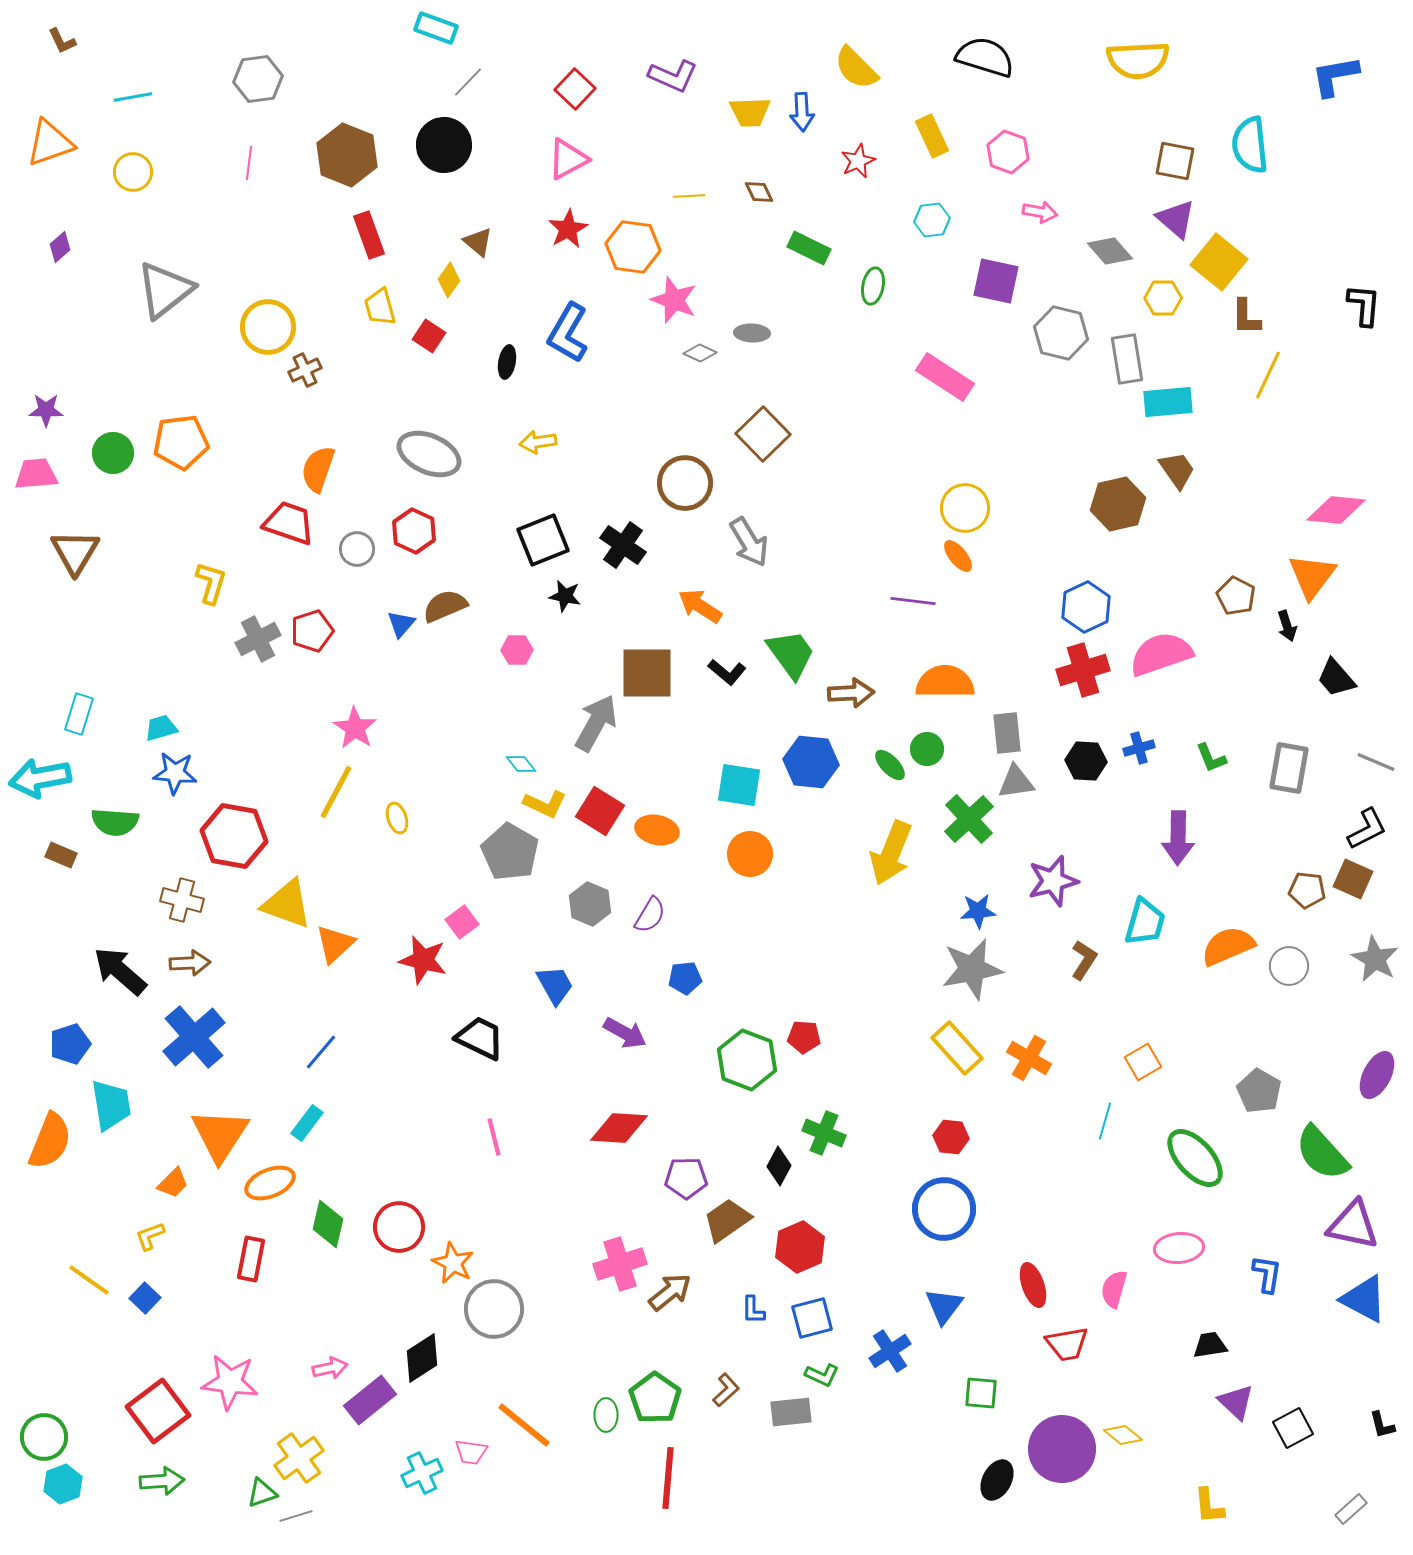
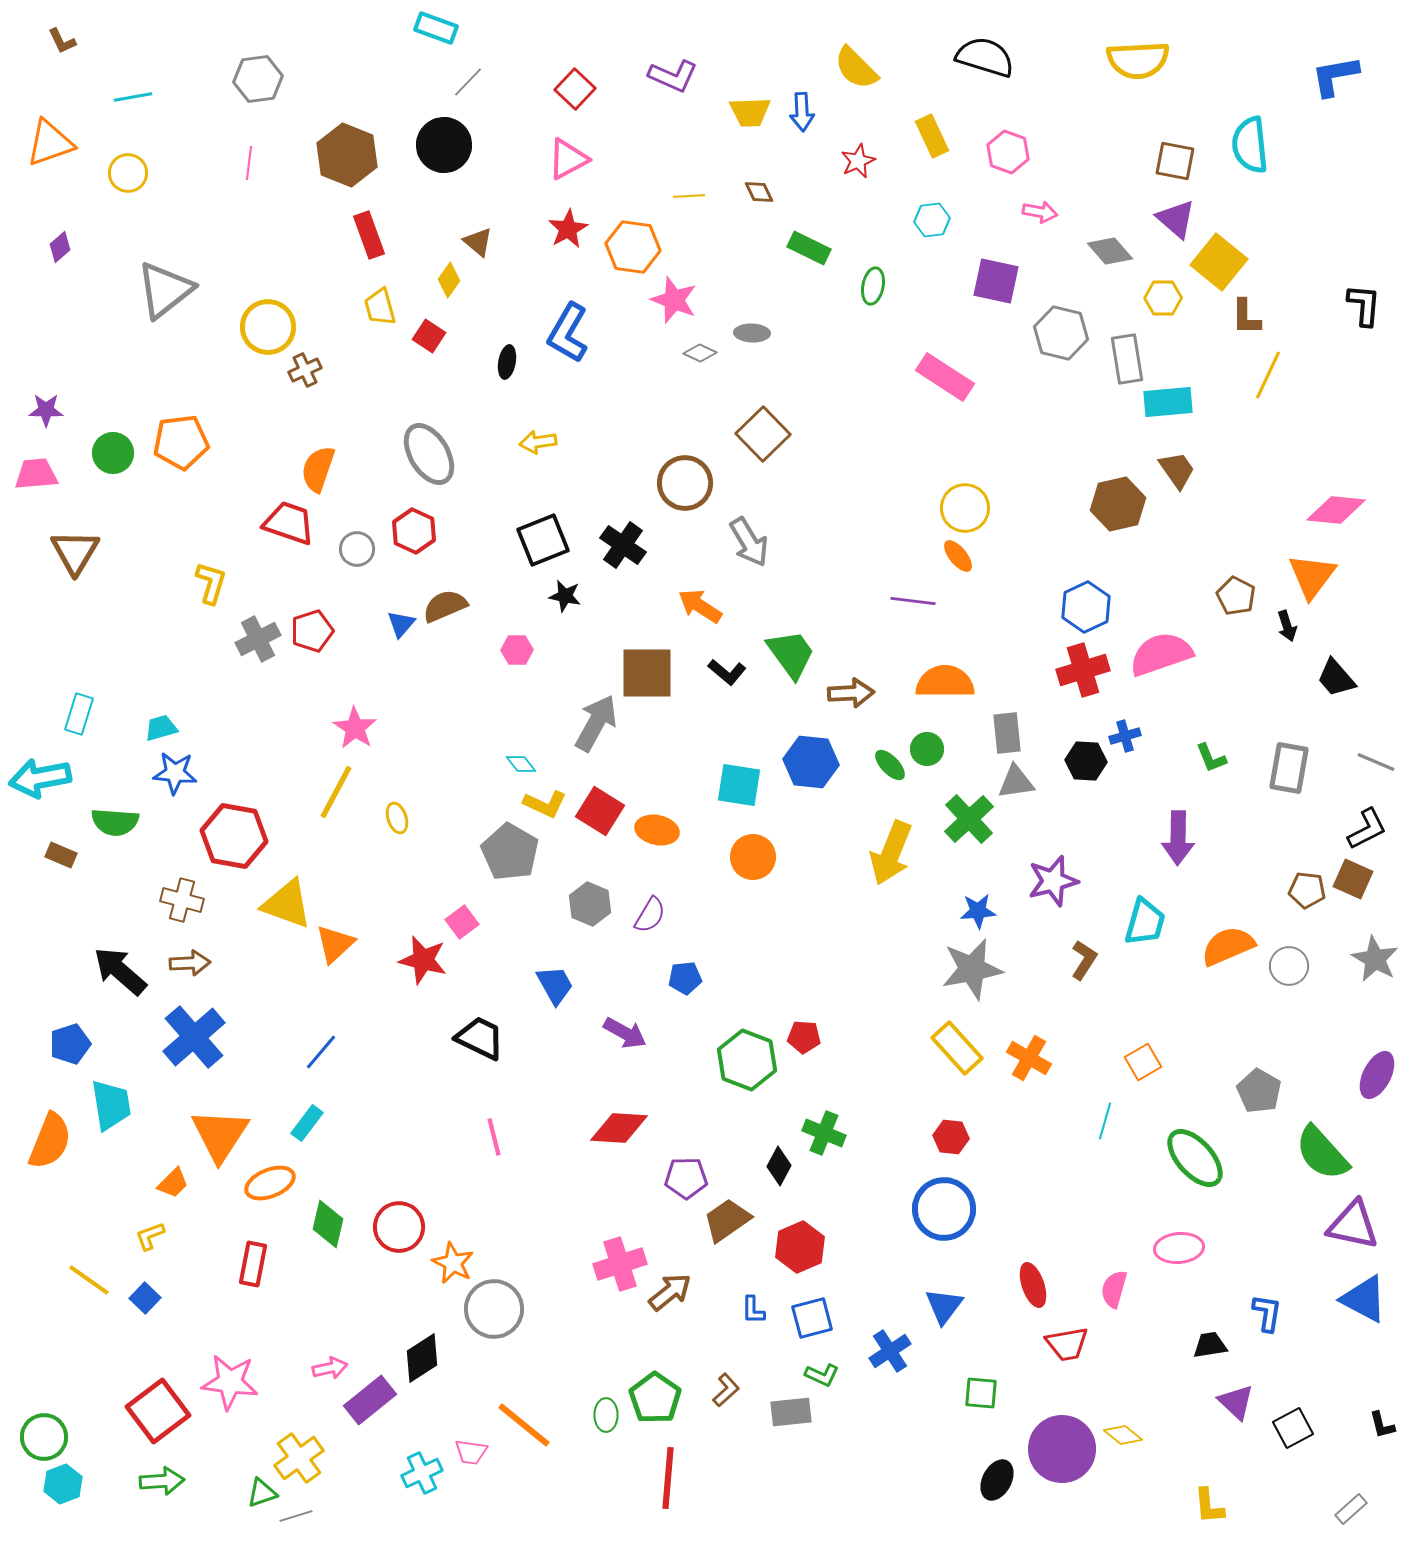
yellow circle at (133, 172): moved 5 px left, 1 px down
gray ellipse at (429, 454): rotated 36 degrees clockwise
blue cross at (1139, 748): moved 14 px left, 12 px up
orange circle at (750, 854): moved 3 px right, 3 px down
red rectangle at (251, 1259): moved 2 px right, 5 px down
blue L-shape at (1267, 1274): moved 39 px down
